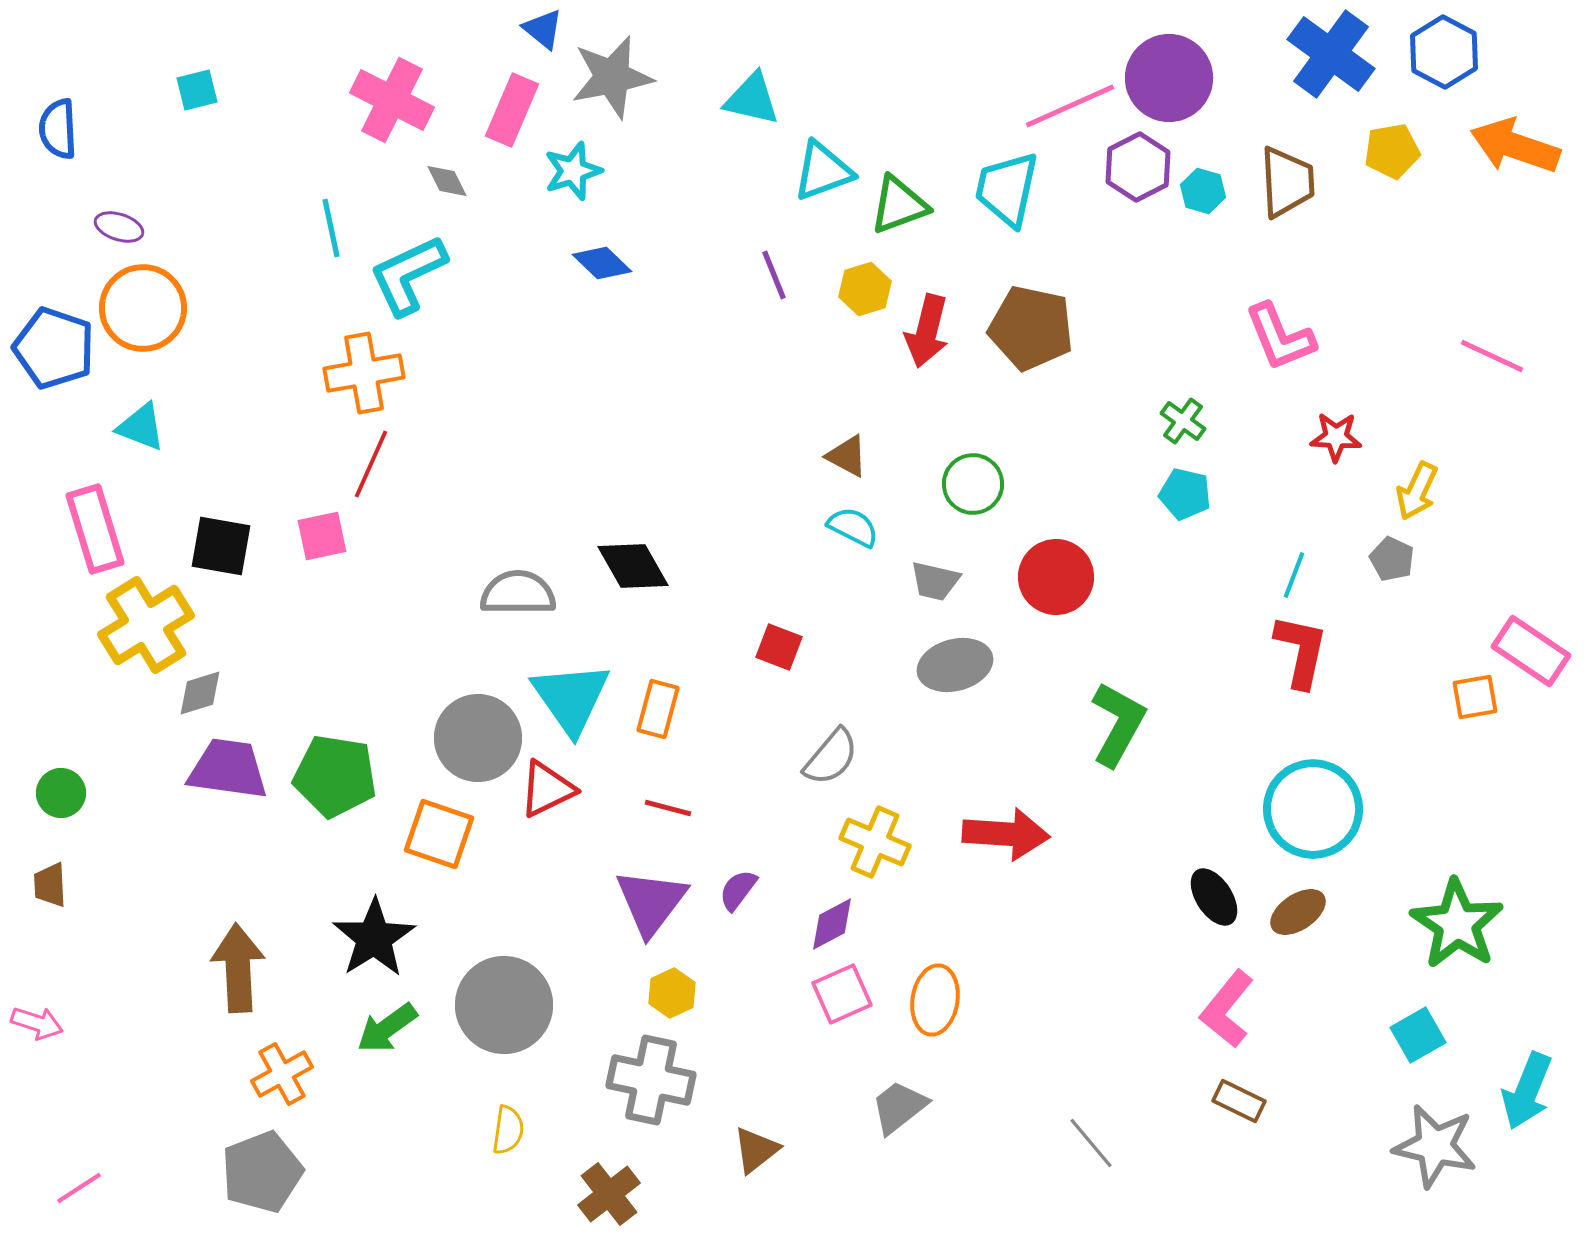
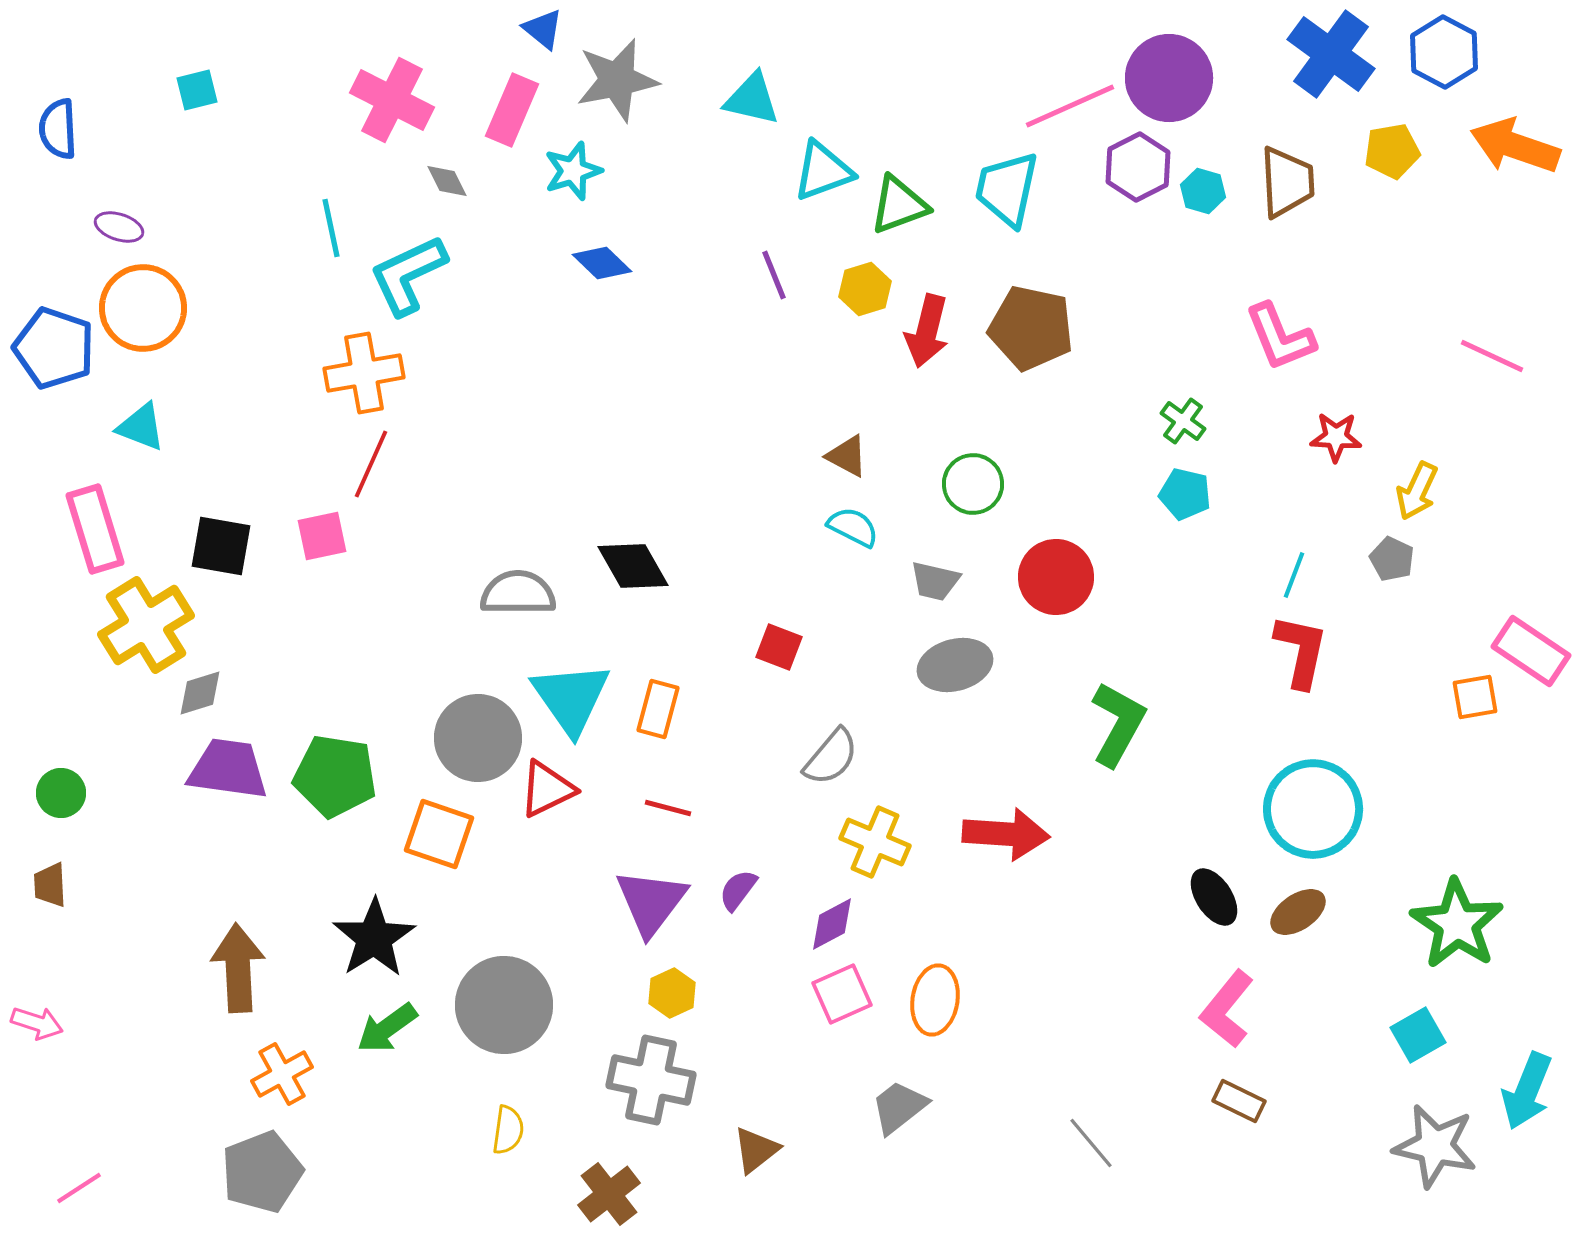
gray star at (612, 77): moved 5 px right, 3 px down
